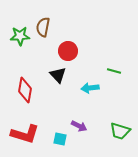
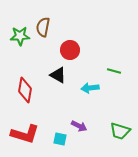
red circle: moved 2 px right, 1 px up
black triangle: rotated 18 degrees counterclockwise
